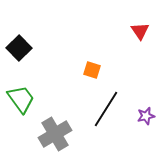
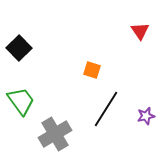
green trapezoid: moved 2 px down
